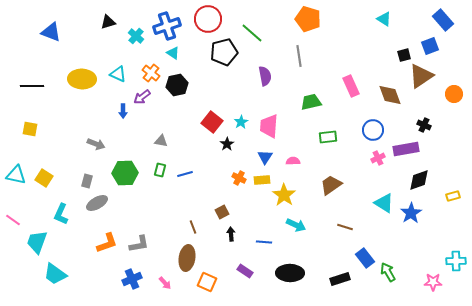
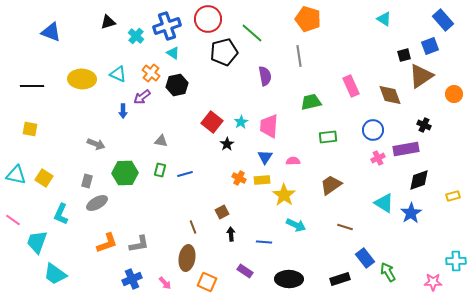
black ellipse at (290, 273): moved 1 px left, 6 px down
